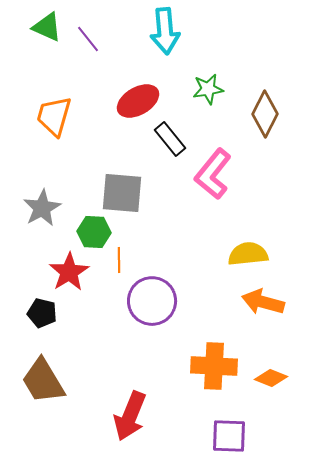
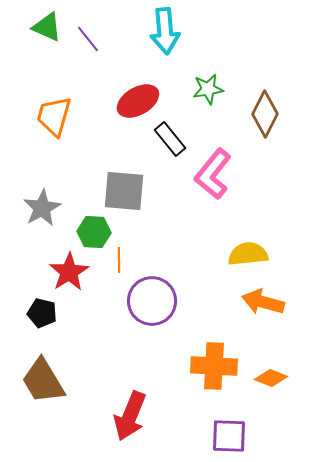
gray square: moved 2 px right, 2 px up
